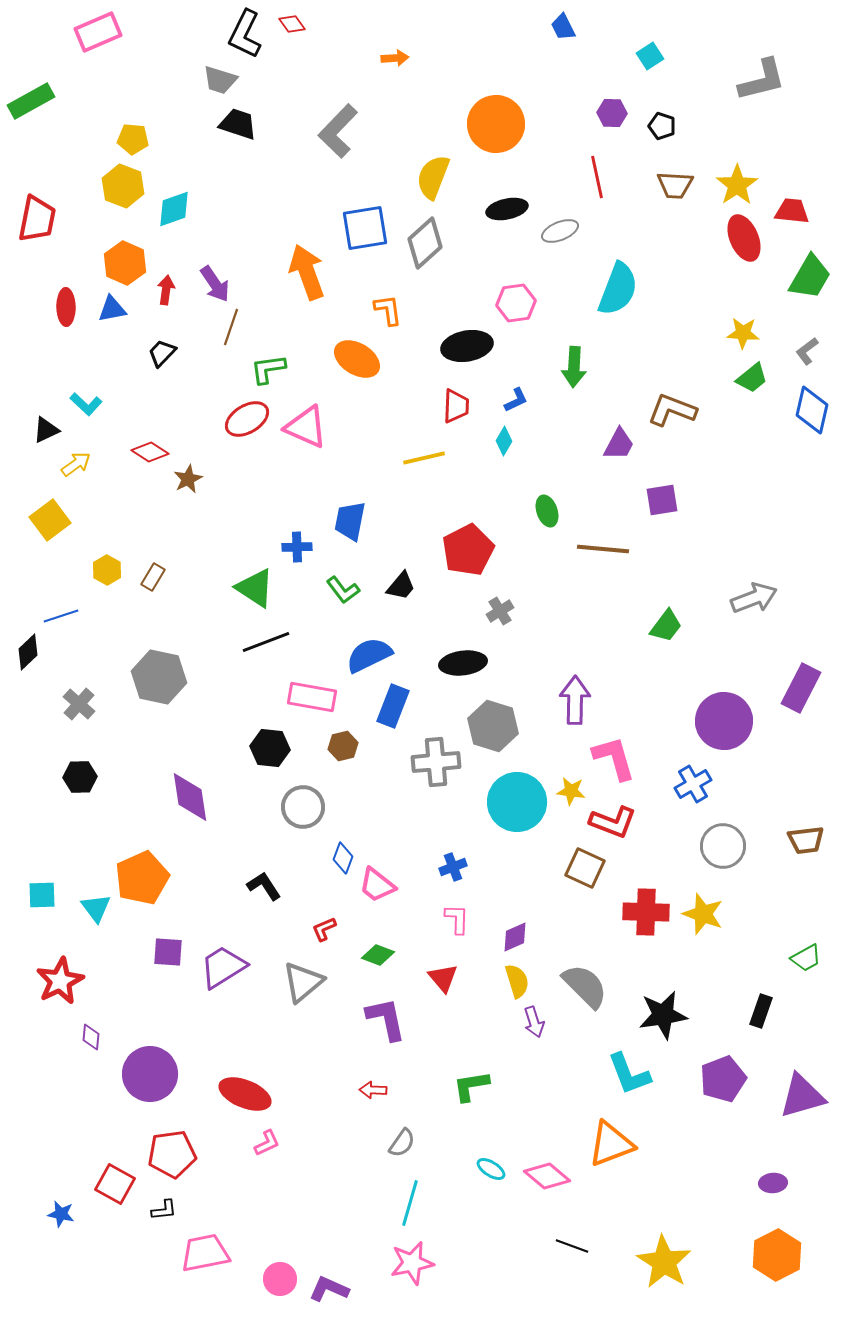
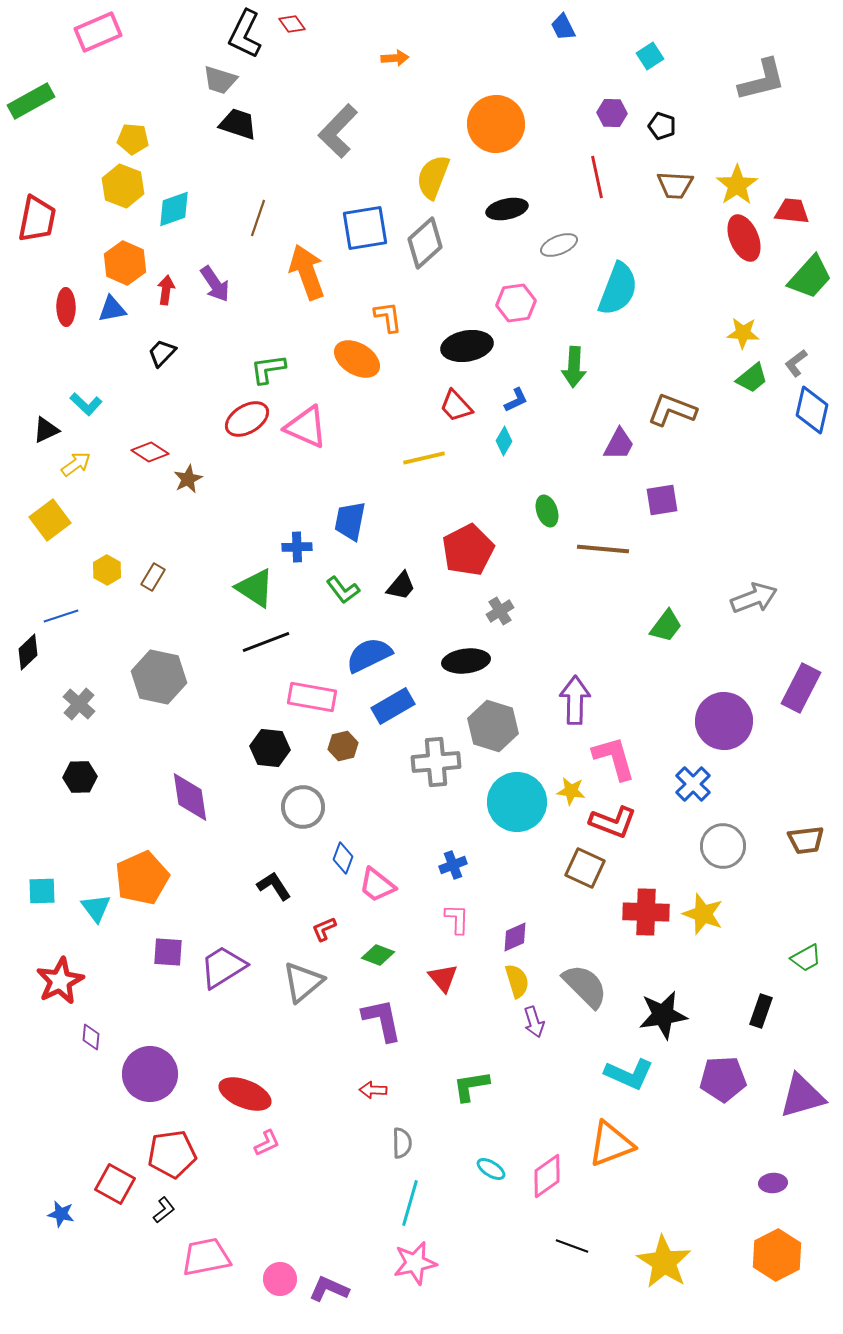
gray ellipse at (560, 231): moved 1 px left, 14 px down
green trapezoid at (810, 277): rotated 12 degrees clockwise
orange L-shape at (388, 310): moved 7 px down
brown line at (231, 327): moved 27 px right, 109 px up
gray L-shape at (807, 351): moved 11 px left, 12 px down
red trapezoid at (456, 406): rotated 135 degrees clockwise
black ellipse at (463, 663): moved 3 px right, 2 px up
blue rectangle at (393, 706): rotated 39 degrees clockwise
blue cross at (693, 784): rotated 15 degrees counterclockwise
blue cross at (453, 867): moved 2 px up
black L-shape at (264, 886): moved 10 px right
cyan square at (42, 895): moved 4 px up
purple L-shape at (386, 1019): moved 4 px left, 1 px down
cyan L-shape at (629, 1074): rotated 45 degrees counterclockwise
purple pentagon at (723, 1079): rotated 18 degrees clockwise
gray semicircle at (402, 1143): rotated 36 degrees counterclockwise
pink diamond at (547, 1176): rotated 75 degrees counterclockwise
black L-shape at (164, 1210): rotated 32 degrees counterclockwise
pink trapezoid at (205, 1253): moved 1 px right, 4 px down
pink star at (412, 1263): moved 3 px right
